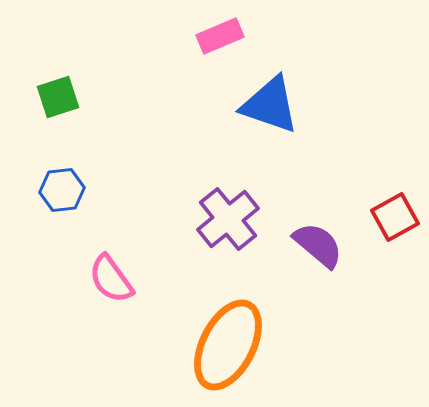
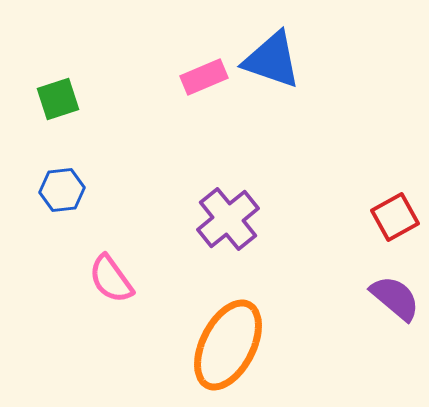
pink rectangle: moved 16 px left, 41 px down
green square: moved 2 px down
blue triangle: moved 2 px right, 45 px up
purple semicircle: moved 77 px right, 53 px down
